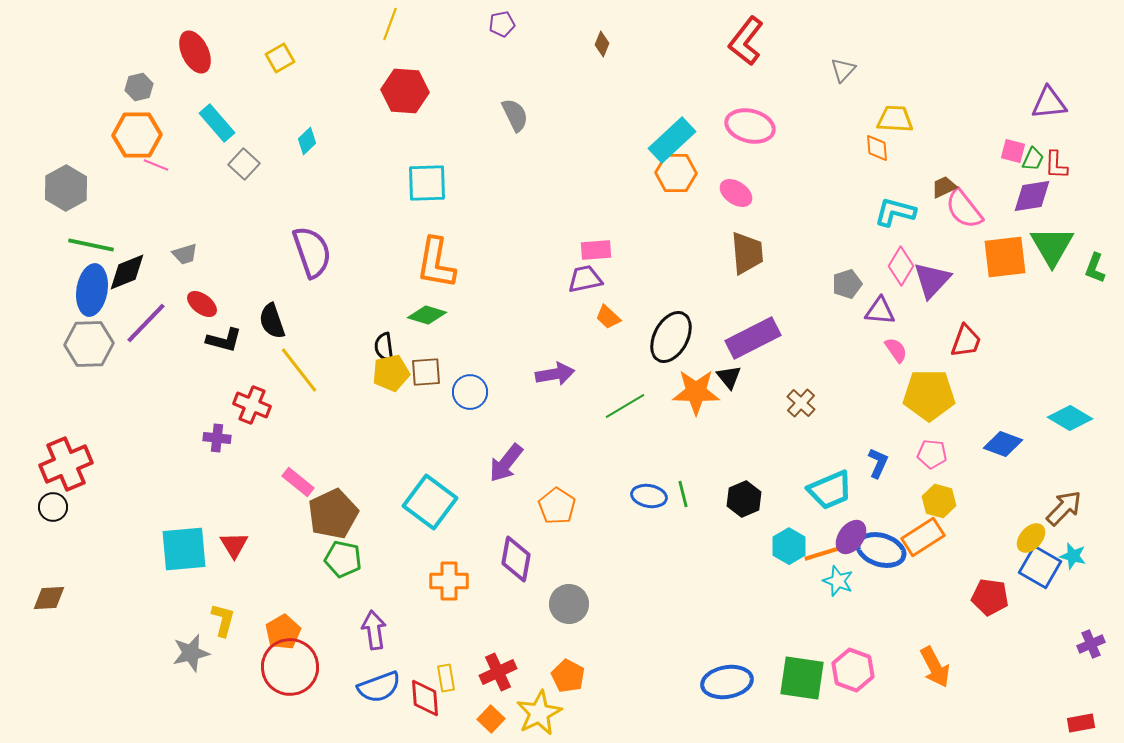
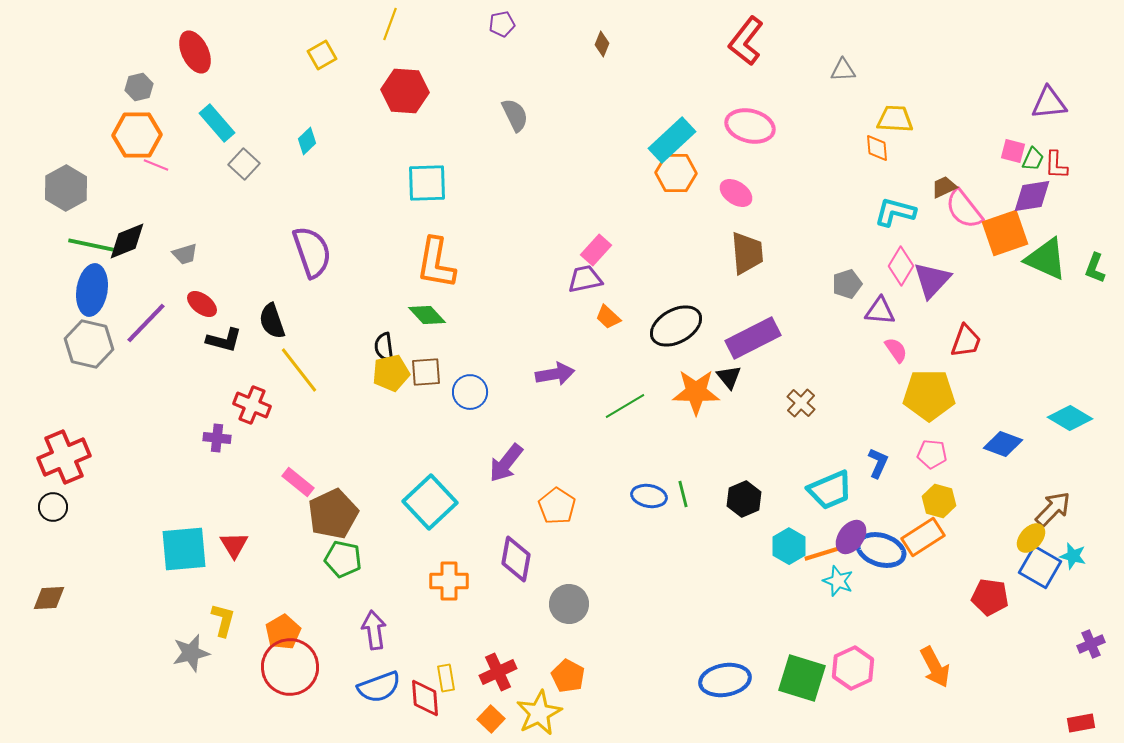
yellow square at (280, 58): moved 42 px right, 3 px up
gray triangle at (843, 70): rotated 44 degrees clockwise
green triangle at (1052, 246): moved 6 px left, 13 px down; rotated 36 degrees counterclockwise
pink rectangle at (596, 250): rotated 44 degrees counterclockwise
orange square at (1005, 257): moved 24 px up; rotated 12 degrees counterclockwise
black diamond at (127, 272): moved 31 px up
green diamond at (427, 315): rotated 30 degrees clockwise
black ellipse at (671, 337): moved 5 px right, 11 px up; rotated 33 degrees clockwise
gray hexagon at (89, 344): rotated 15 degrees clockwise
red cross at (66, 464): moved 2 px left, 7 px up
cyan square at (430, 502): rotated 10 degrees clockwise
brown arrow at (1064, 508): moved 11 px left, 1 px down
pink hexagon at (853, 670): moved 2 px up; rotated 15 degrees clockwise
green square at (802, 678): rotated 9 degrees clockwise
blue ellipse at (727, 682): moved 2 px left, 2 px up
